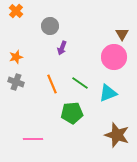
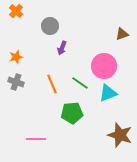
brown triangle: rotated 40 degrees clockwise
pink circle: moved 10 px left, 9 px down
brown star: moved 3 px right
pink line: moved 3 px right
